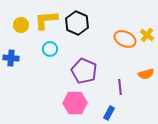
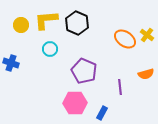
orange ellipse: rotated 10 degrees clockwise
blue cross: moved 5 px down; rotated 14 degrees clockwise
blue rectangle: moved 7 px left
